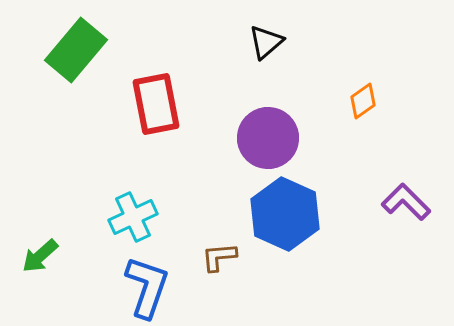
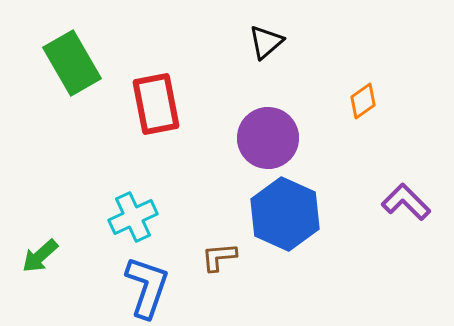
green rectangle: moved 4 px left, 13 px down; rotated 70 degrees counterclockwise
